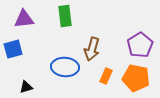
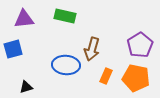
green rectangle: rotated 70 degrees counterclockwise
blue ellipse: moved 1 px right, 2 px up
